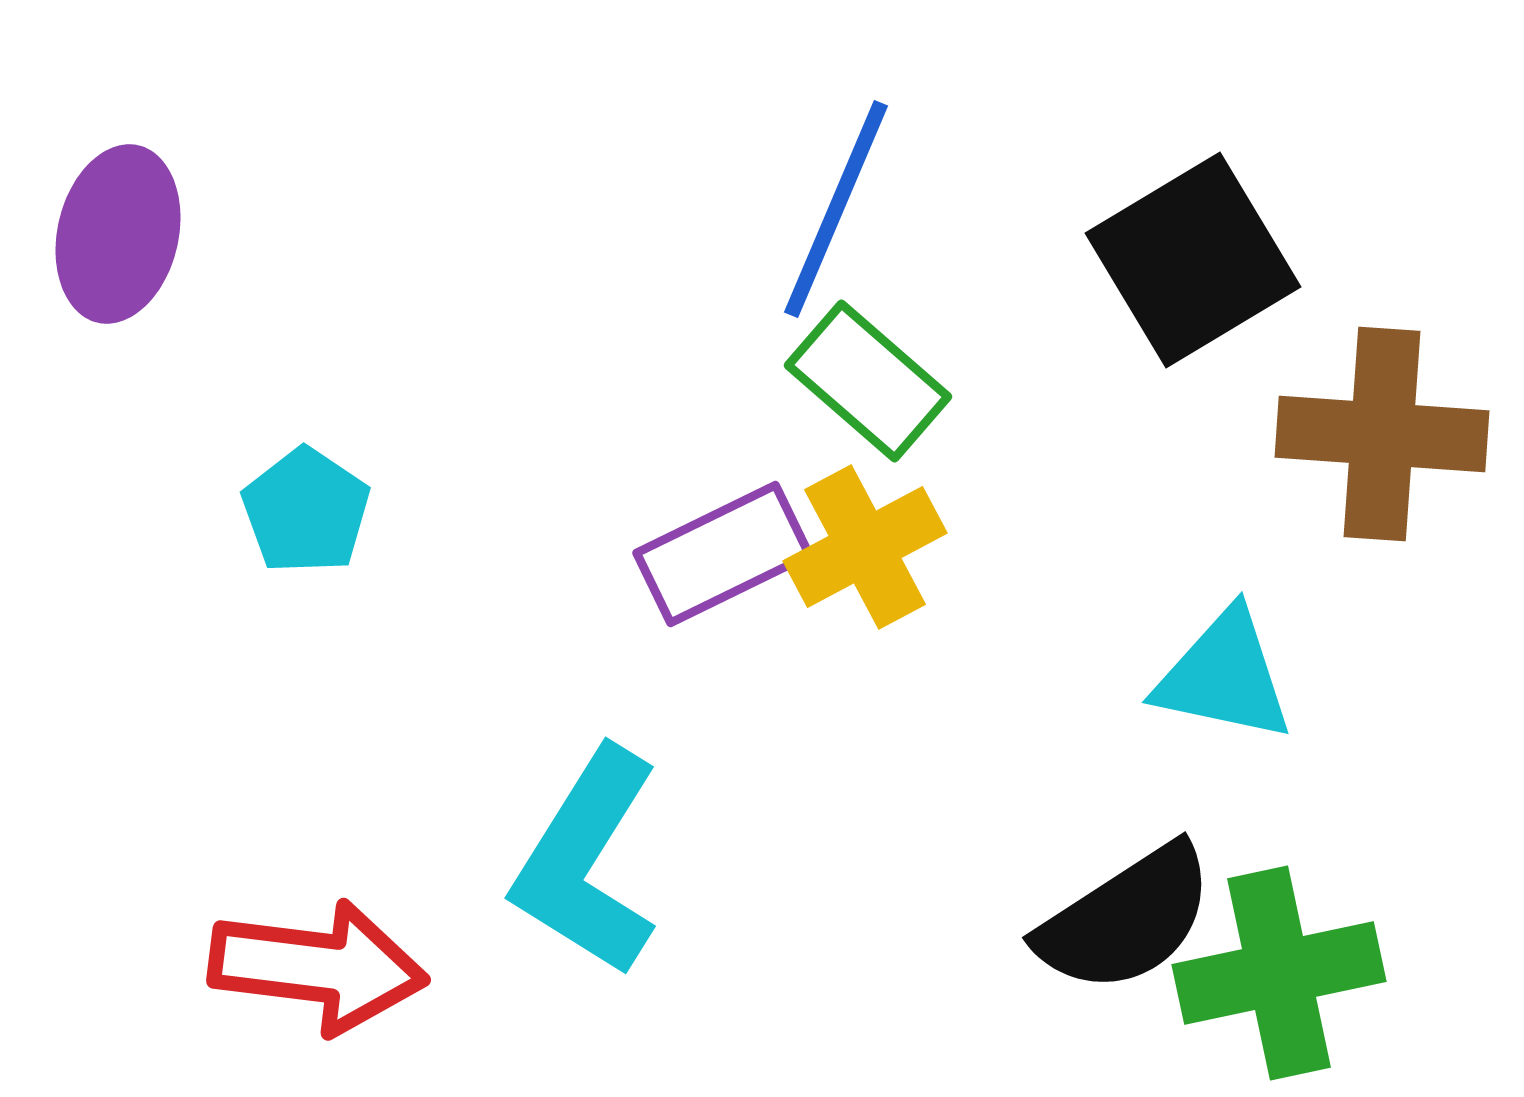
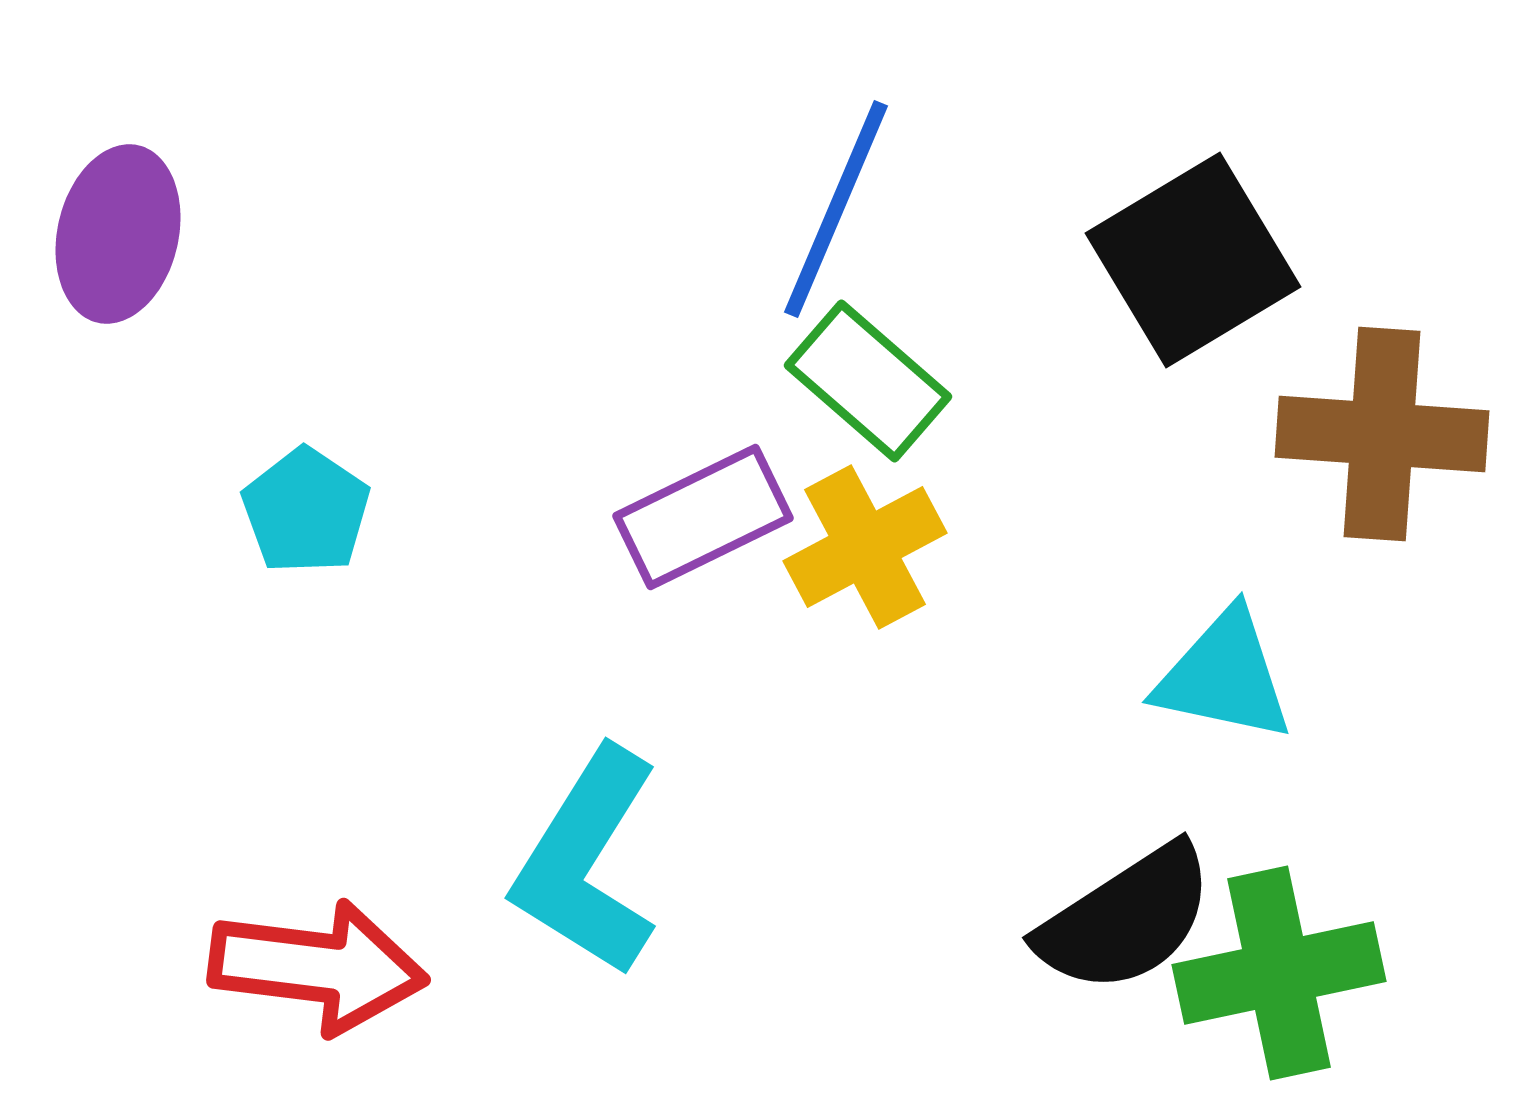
purple rectangle: moved 20 px left, 37 px up
